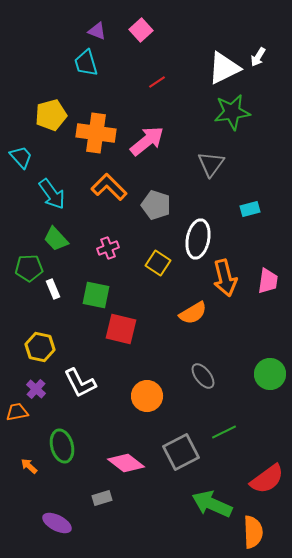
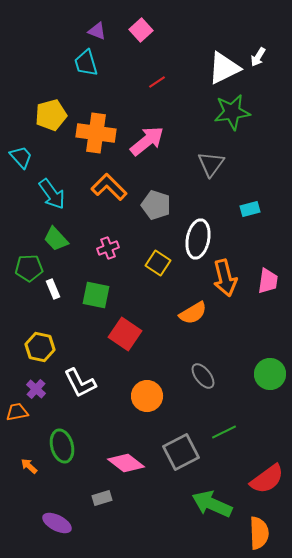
red square at (121, 329): moved 4 px right, 5 px down; rotated 20 degrees clockwise
orange semicircle at (253, 532): moved 6 px right, 1 px down
